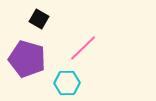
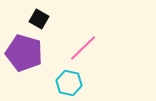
purple pentagon: moved 3 px left, 6 px up
cyan hexagon: moved 2 px right; rotated 15 degrees clockwise
